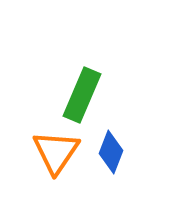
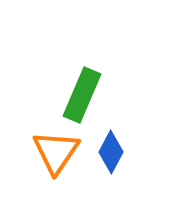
blue diamond: rotated 6 degrees clockwise
